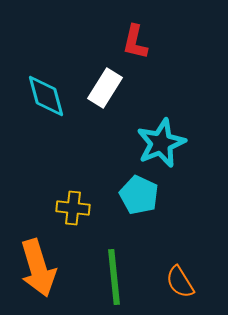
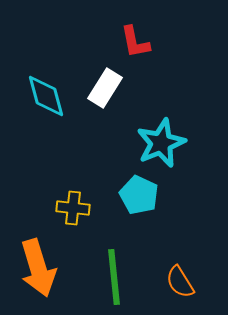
red L-shape: rotated 24 degrees counterclockwise
